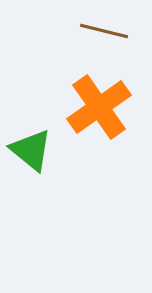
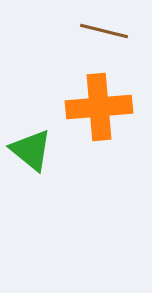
orange cross: rotated 30 degrees clockwise
